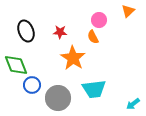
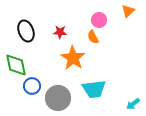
green diamond: rotated 10 degrees clockwise
blue circle: moved 1 px down
